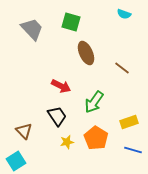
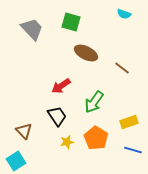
brown ellipse: rotated 40 degrees counterclockwise
red arrow: rotated 120 degrees clockwise
